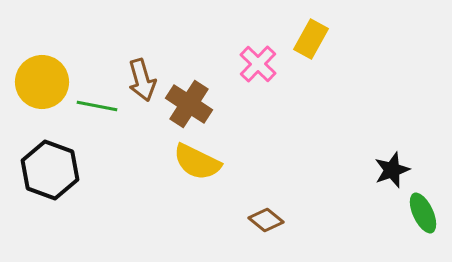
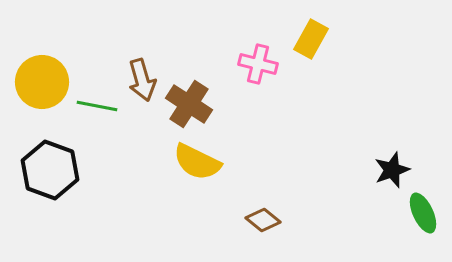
pink cross: rotated 30 degrees counterclockwise
brown diamond: moved 3 px left
